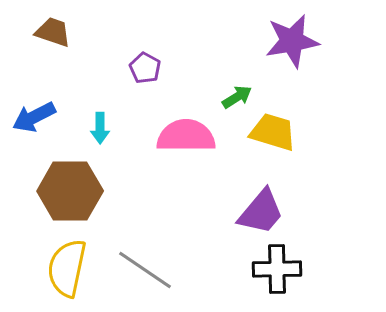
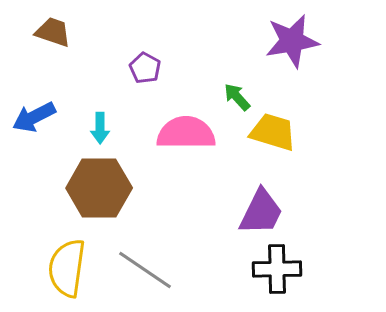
green arrow: rotated 100 degrees counterclockwise
pink semicircle: moved 3 px up
brown hexagon: moved 29 px right, 3 px up
purple trapezoid: rotated 14 degrees counterclockwise
yellow semicircle: rotated 4 degrees counterclockwise
